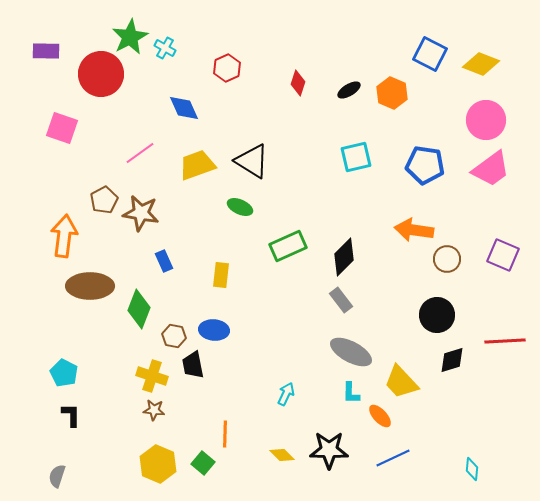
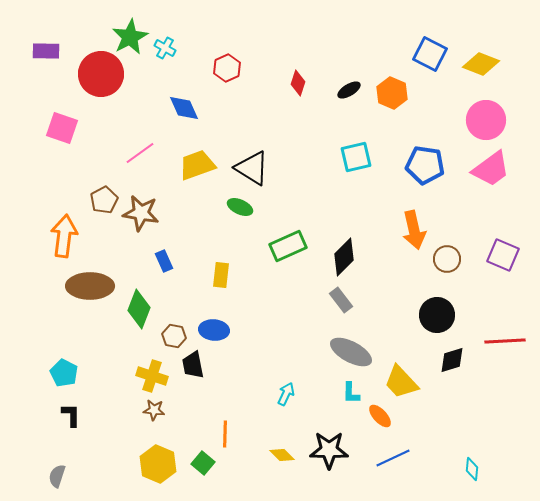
black triangle at (252, 161): moved 7 px down
orange arrow at (414, 230): rotated 111 degrees counterclockwise
